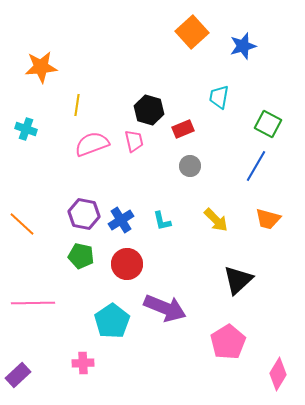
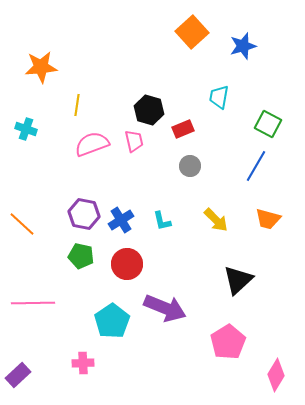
pink diamond: moved 2 px left, 1 px down
